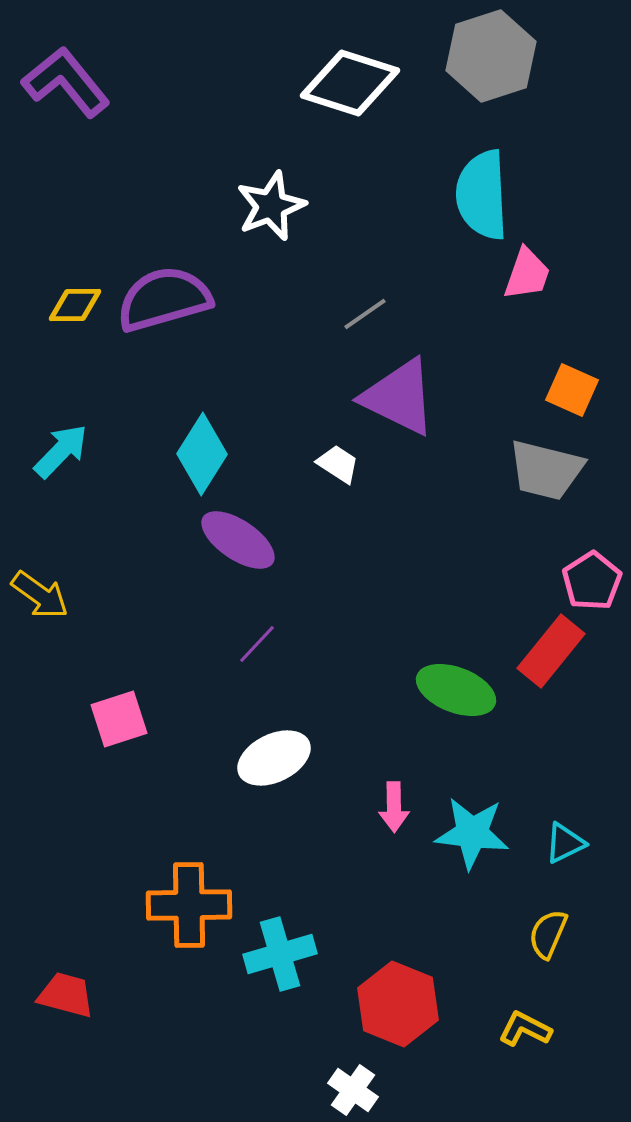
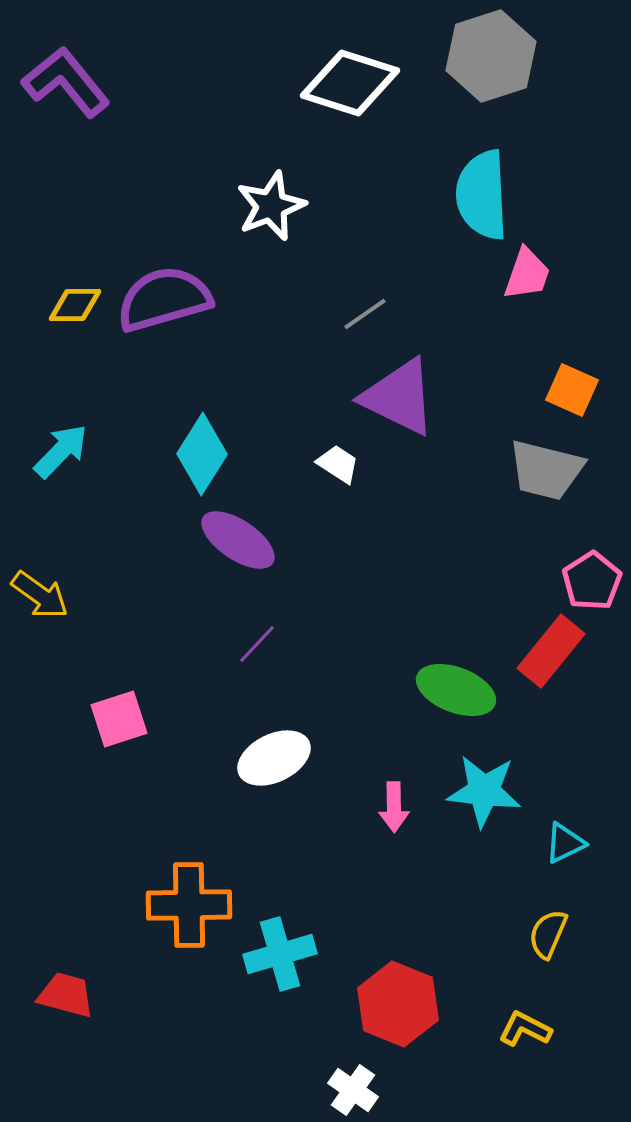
cyan star: moved 12 px right, 42 px up
